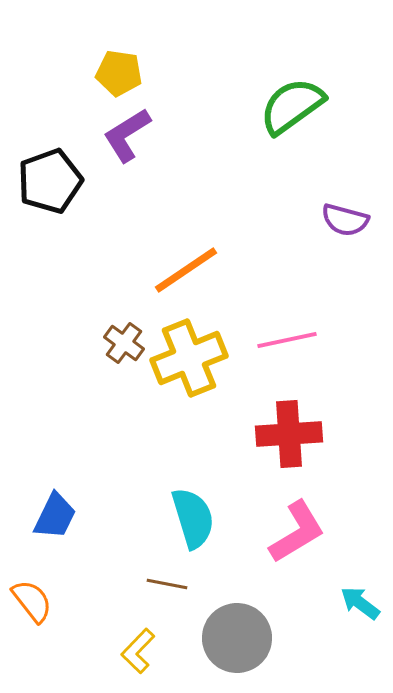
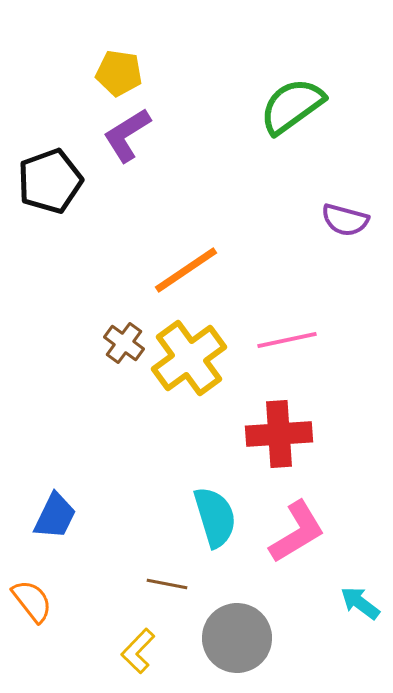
yellow cross: rotated 14 degrees counterclockwise
red cross: moved 10 px left
cyan semicircle: moved 22 px right, 1 px up
